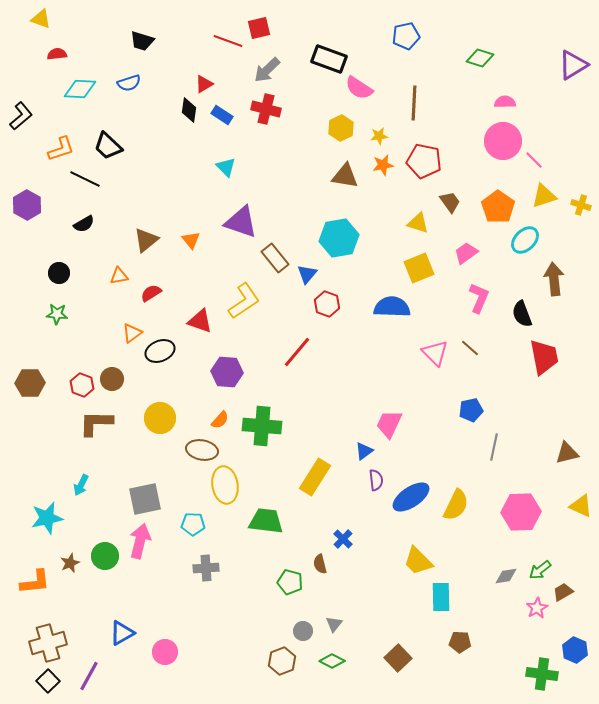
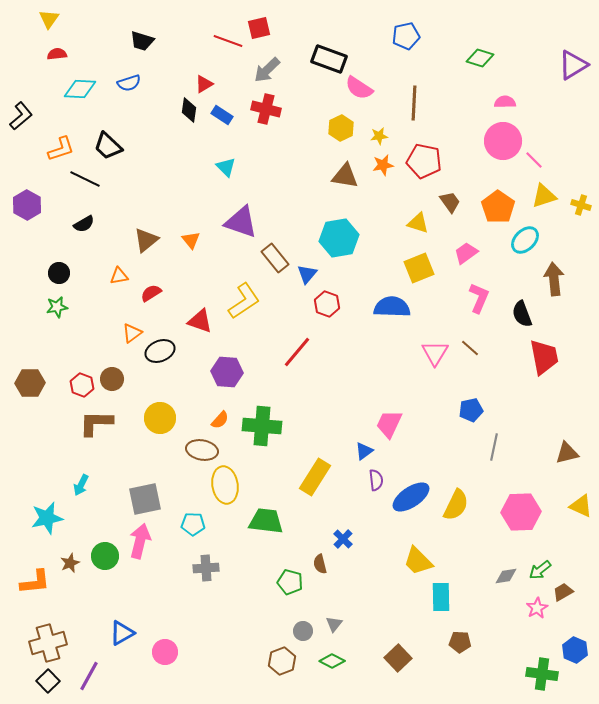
yellow triangle at (41, 19): moved 8 px right; rotated 45 degrees clockwise
green star at (57, 314): moved 7 px up; rotated 15 degrees counterclockwise
pink triangle at (435, 353): rotated 16 degrees clockwise
